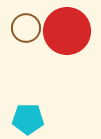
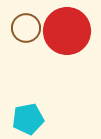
cyan pentagon: rotated 12 degrees counterclockwise
